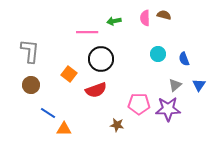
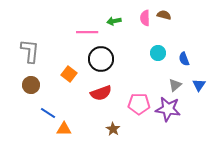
cyan circle: moved 1 px up
red semicircle: moved 5 px right, 3 px down
purple star: rotated 10 degrees clockwise
brown star: moved 4 px left, 4 px down; rotated 24 degrees clockwise
